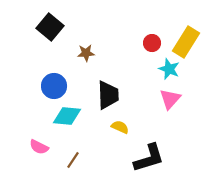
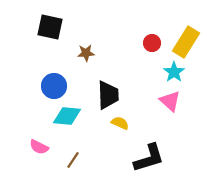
black square: rotated 28 degrees counterclockwise
cyan star: moved 5 px right, 3 px down; rotated 15 degrees clockwise
pink triangle: moved 2 px down; rotated 30 degrees counterclockwise
yellow semicircle: moved 4 px up
